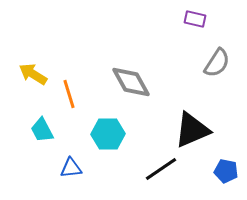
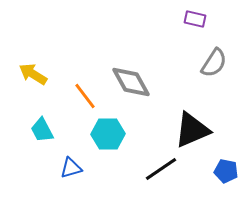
gray semicircle: moved 3 px left
orange line: moved 16 px right, 2 px down; rotated 20 degrees counterclockwise
blue triangle: rotated 10 degrees counterclockwise
